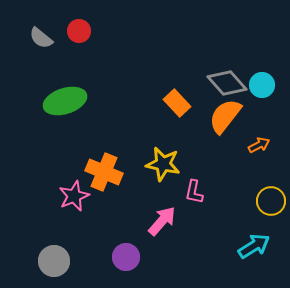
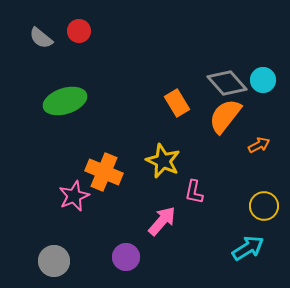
cyan circle: moved 1 px right, 5 px up
orange rectangle: rotated 12 degrees clockwise
yellow star: moved 3 px up; rotated 12 degrees clockwise
yellow circle: moved 7 px left, 5 px down
cyan arrow: moved 6 px left, 2 px down
